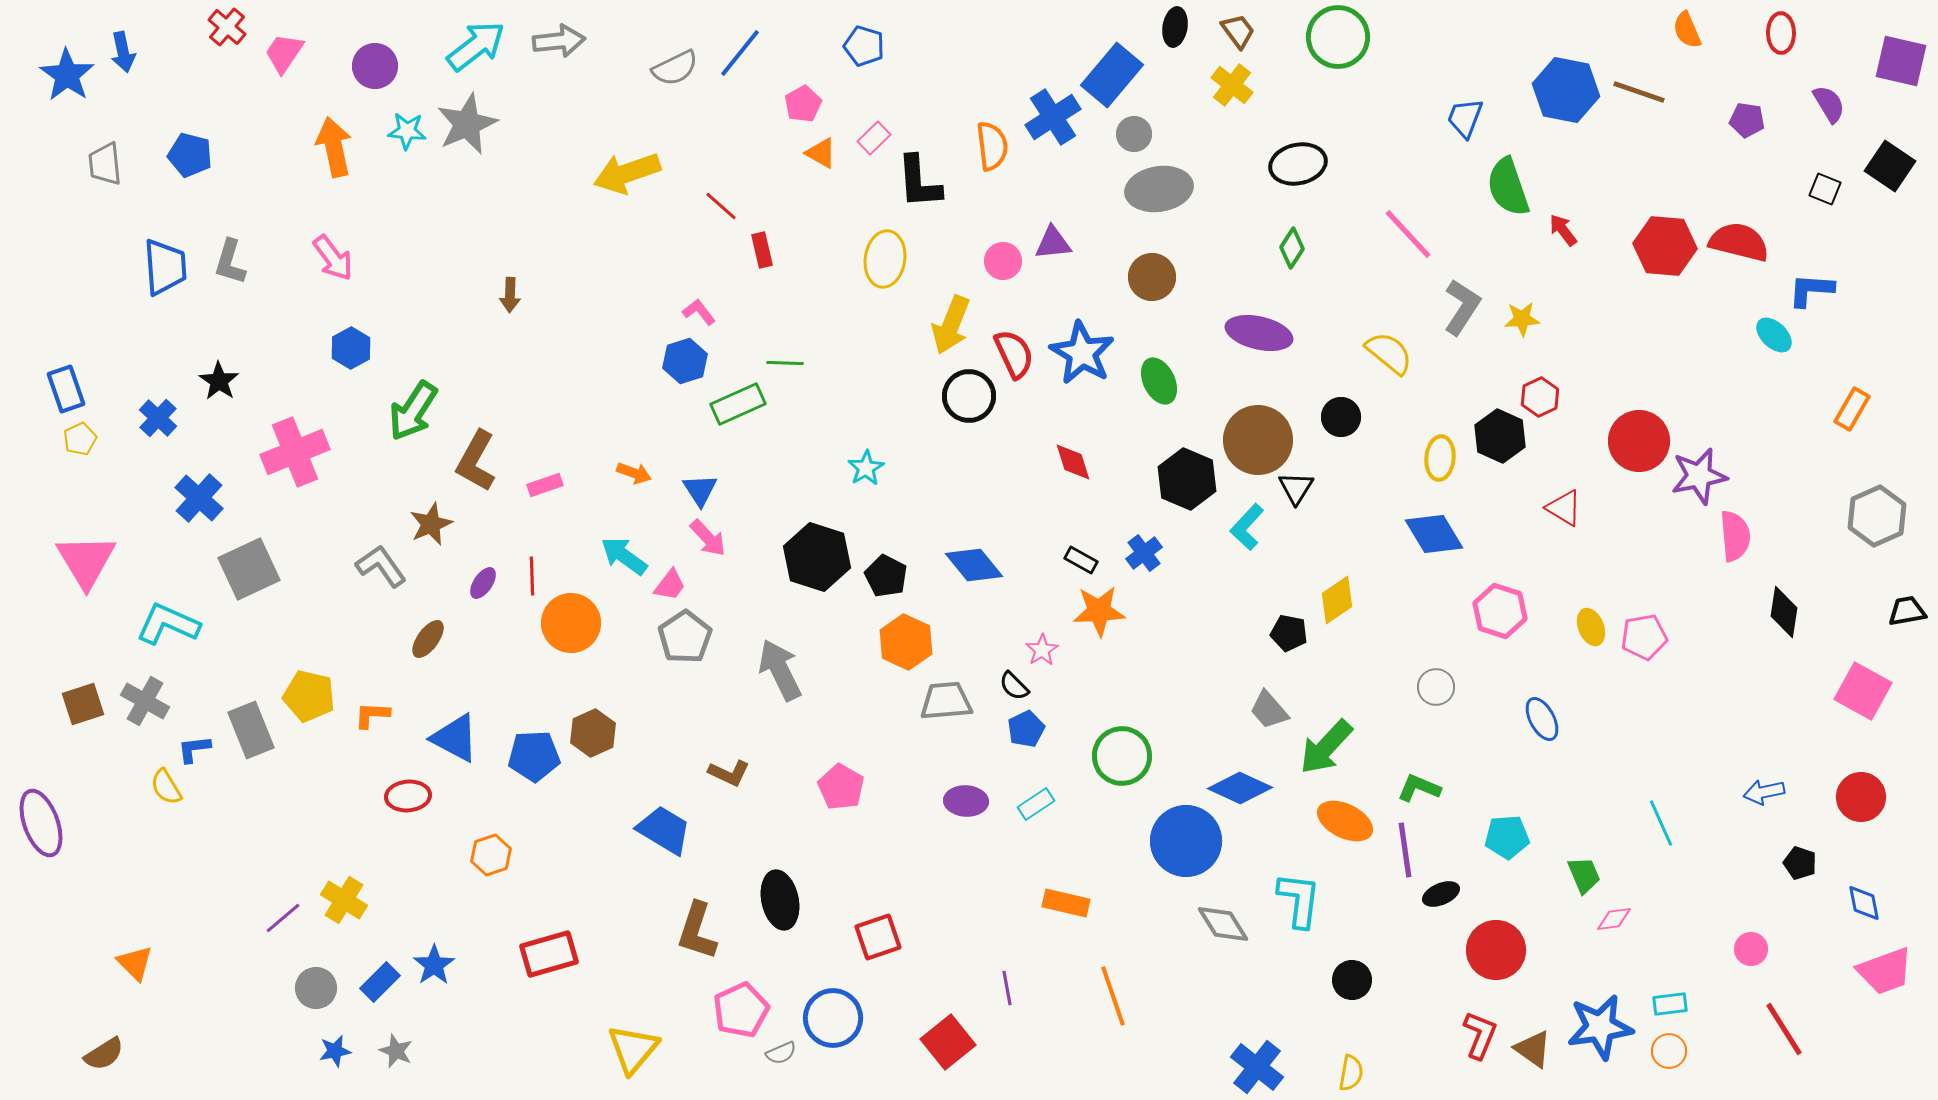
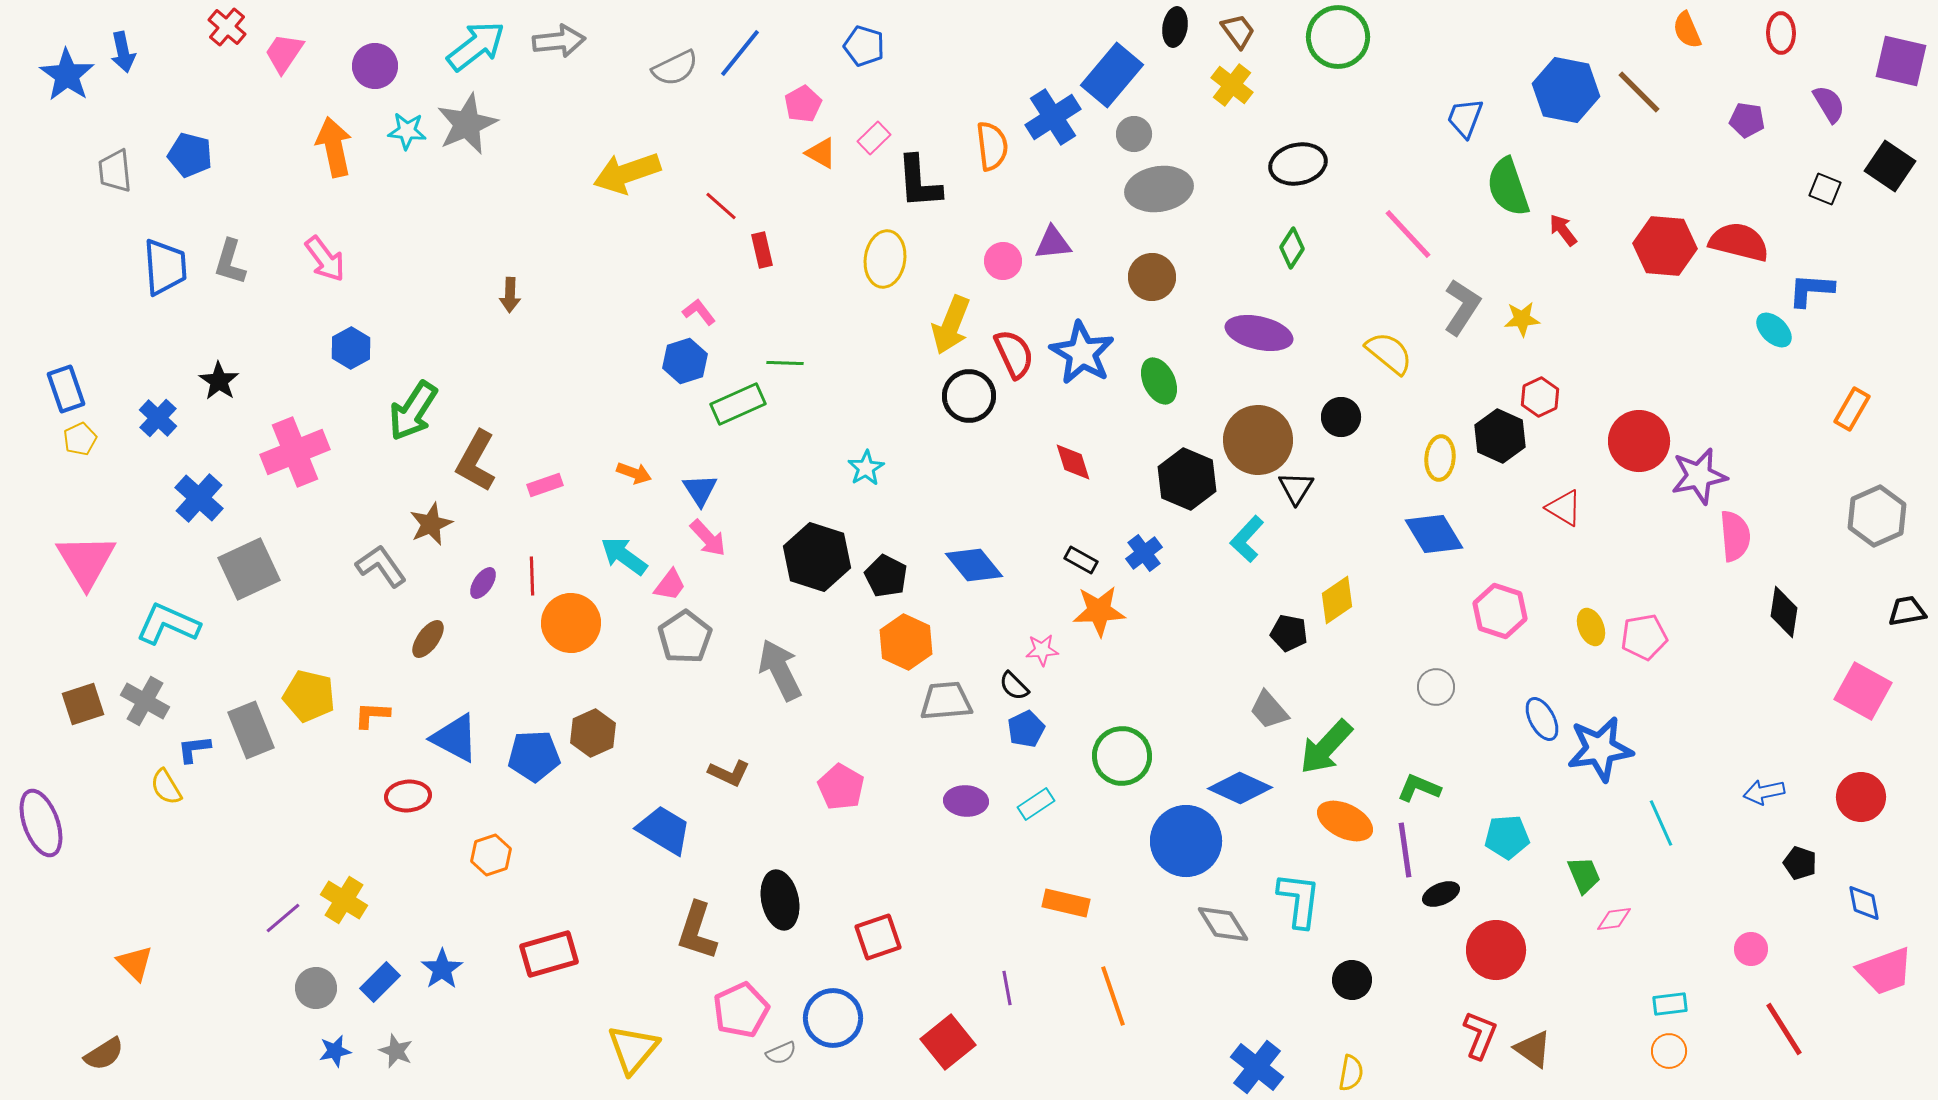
brown line at (1639, 92): rotated 26 degrees clockwise
gray trapezoid at (105, 164): moved 10 px right, 7 px down
pink arrow at (333, 258): moved 8 px left, 1 px down
cyan ellipse at (1774, 335): moved 5 px up
cyan L-shape at (1247, 527): moved 12 px down
pink star at (1042, 650): rotated 28 degrees clockwise
blue star at (434, 965): moved 8 px right, 4 px down
blue star at (1600, 1027): moved 278 px up
